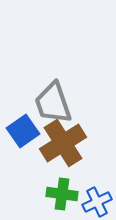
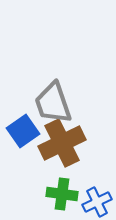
brown cross: moved 1 px left; rotated 6 degrees clockwise
